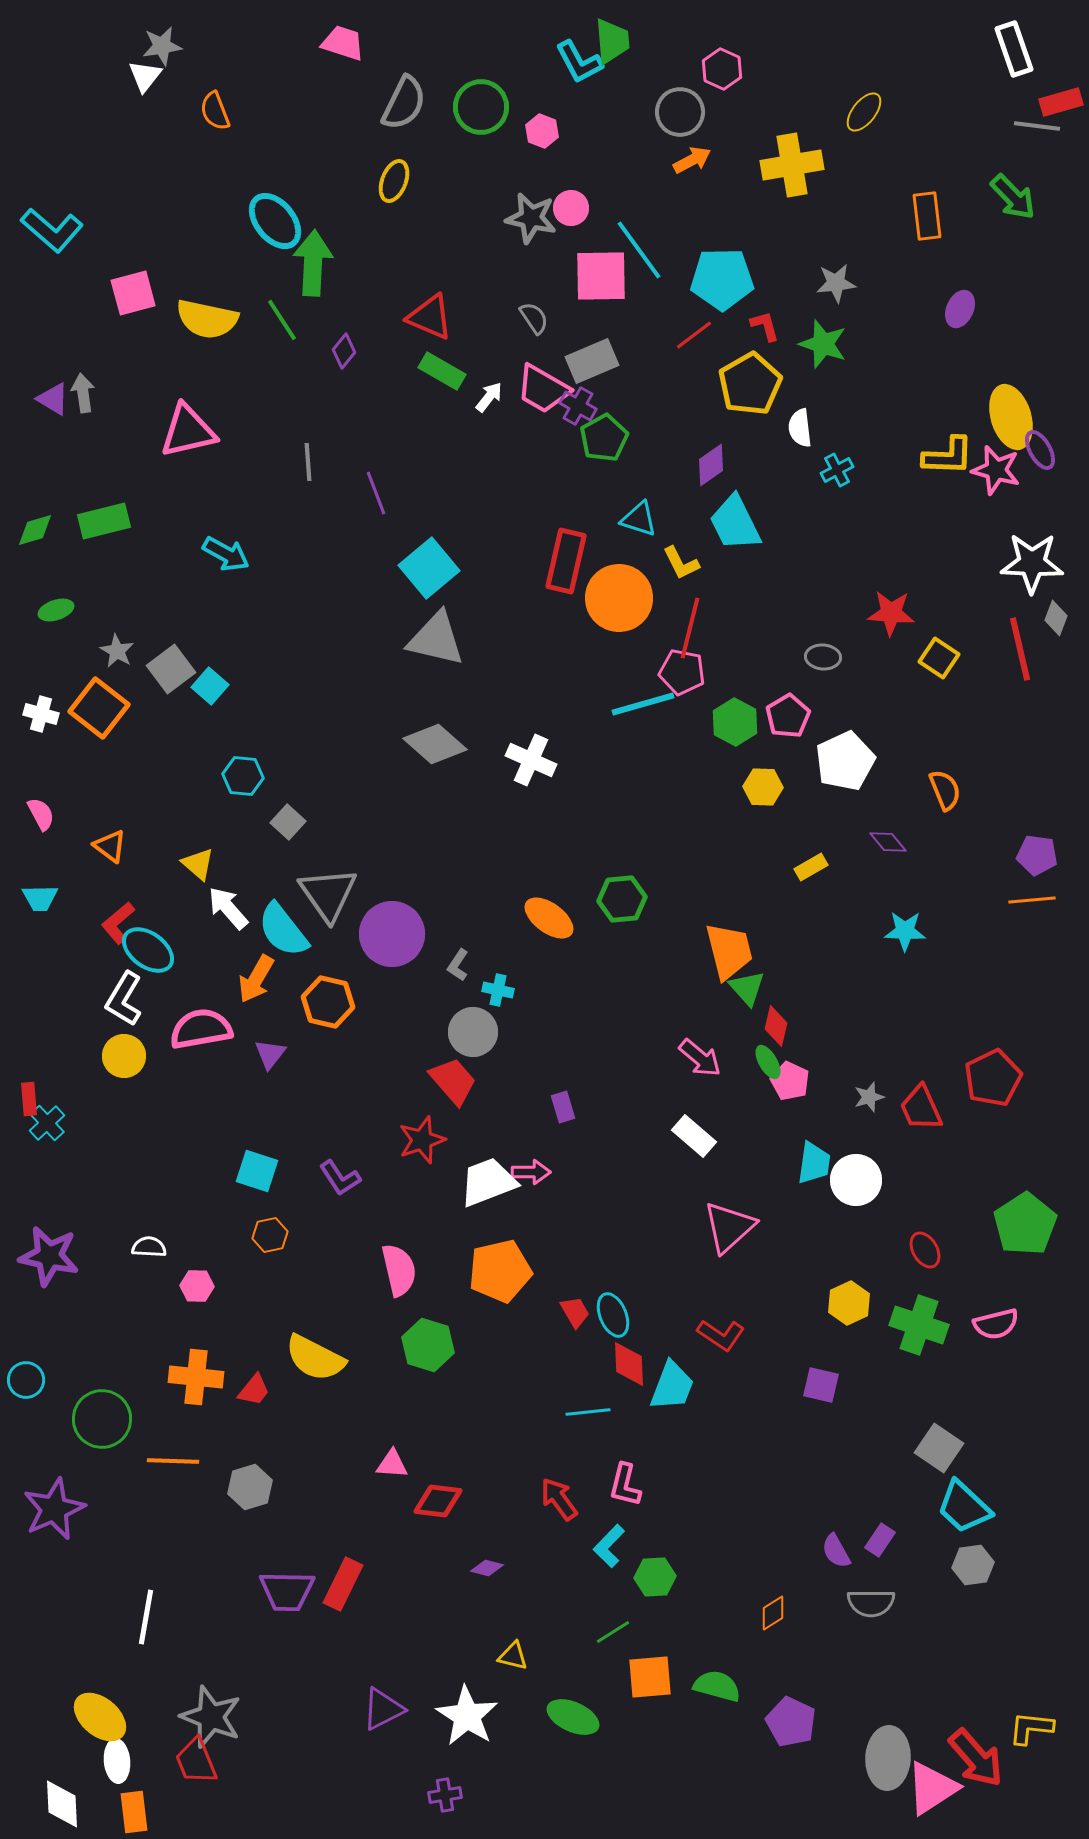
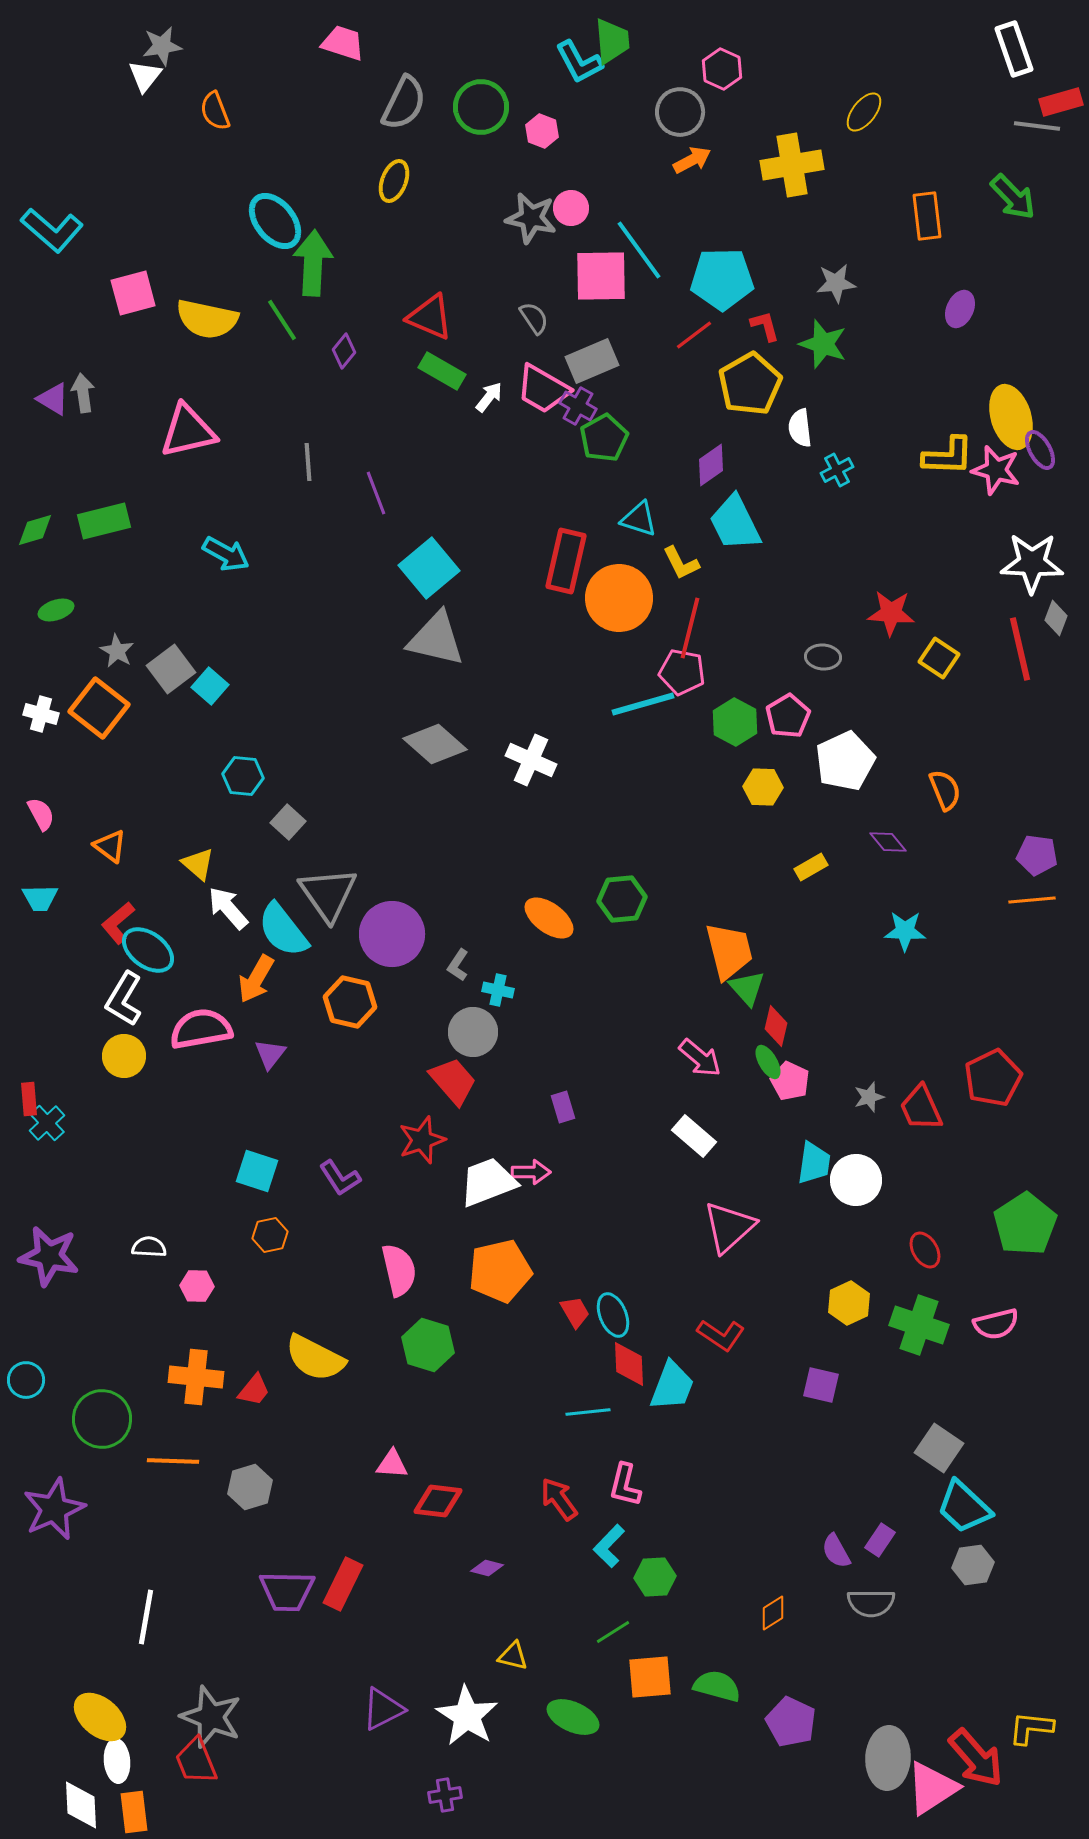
orange hexagon at (328, 1002): moved 22 px right
white diamond at (62, 1804): moved 19 px right, 1 px down
